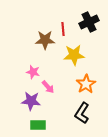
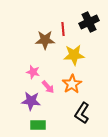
orange star: moved 14 px left
